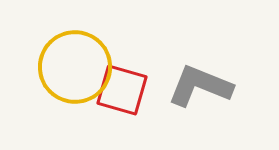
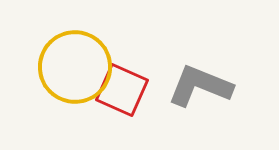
red square: rotated 8 degrees clockwise
